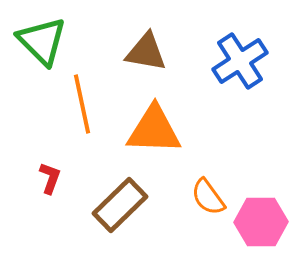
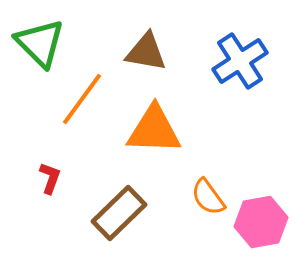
green triangle: moved 2 px left, 2 px down
orange line: moved 5 px up; rotated 48 degrees clockwise
brown rectangle: moved 1 px left, 8 px down
pink hexagon: rotated 9 degrees counterclockwise
